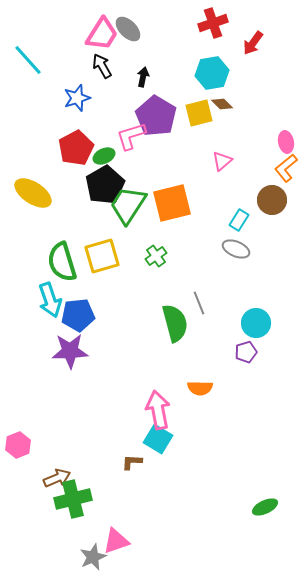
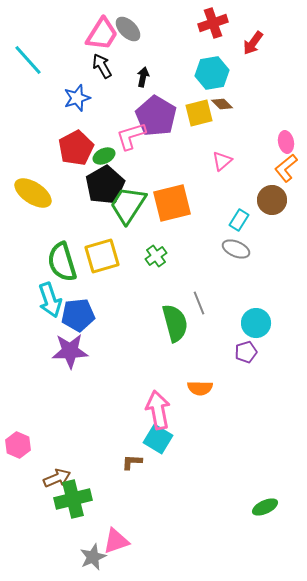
pink hexagon at (18, 445): rotated 15 degrees counterclockwise
